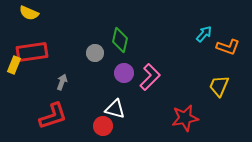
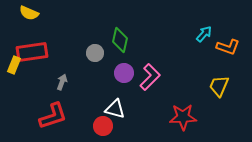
red star: moved 2 px left, 1 px up; rotated 8 degrees clockwise
